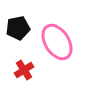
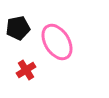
red cross: moved 2 px right
